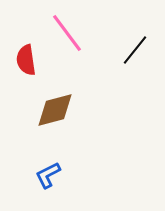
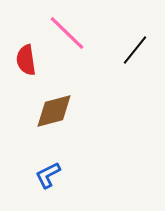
pink line: rotated 9 degrees counterclockwise
brown diamond: moved 1 px left, 1 px down
